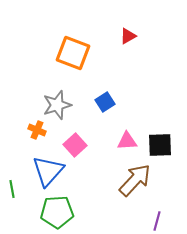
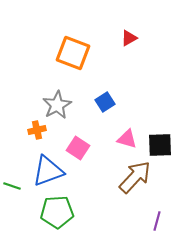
red triangle: moved 1 px right, 2 px down
gray star: rotated 12 degrees counterclockwise
orange cross: rotated 36 degrees counterclockwise
pink triangle: moved 2 px up; rotated 20 degrees clockwise
pink square: moved 3 px right, 3 px down; rotated 15 degrees counterclockwise
blue triangle: rotated 28 degrees clockwise
brown arrow: moved 3 px up
green line: moved 3 px up; rotated 60 degrees counterclockwise
